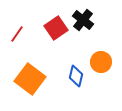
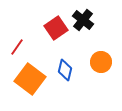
red line: moved 13 px down
blue diamond: moved 11 px left, 6 px up
